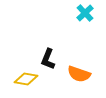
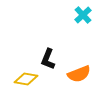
cyan cross: moved 2 px left, 2 px down
orange semicircle: rotated 40 degrees counterclockwise
